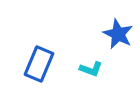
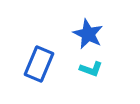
blue star: moved 30 px left
